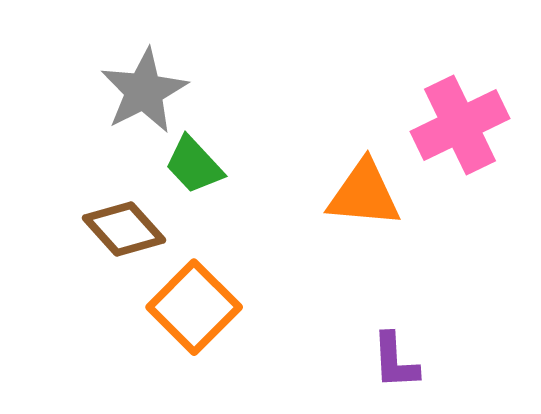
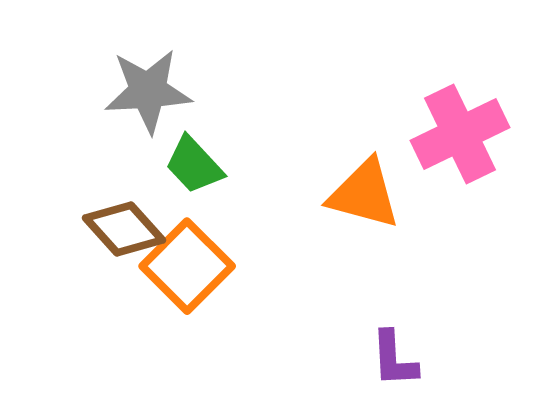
gray star: moved 4 px right; rotated 24 degrees clockwise
pink cross: moved 9 px down
orange triangle: rotated 10 degrees clockwise
orange square: moved 7 px left, 41 px up
purple L-shape: moved 1 px left, 2 px up
